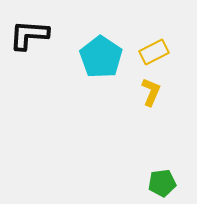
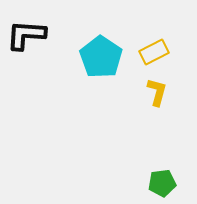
black L-shape: moved 3 px left
yellow L-shape: moved 6 px right; rotated 8 degrees counterclockwise
